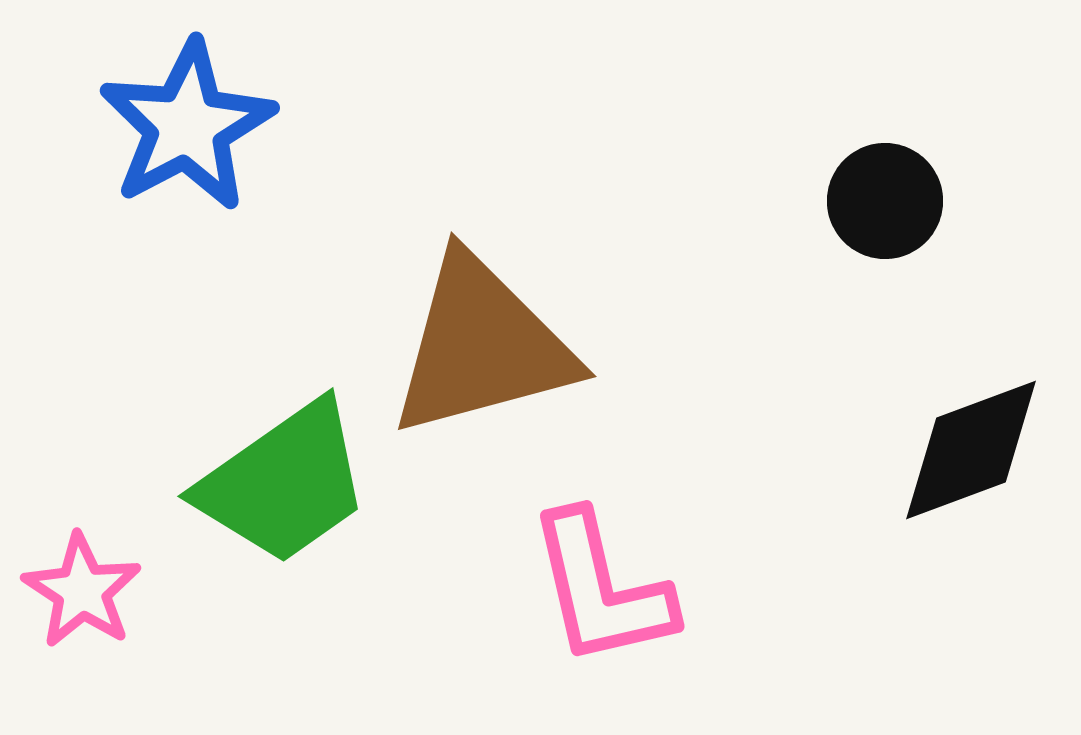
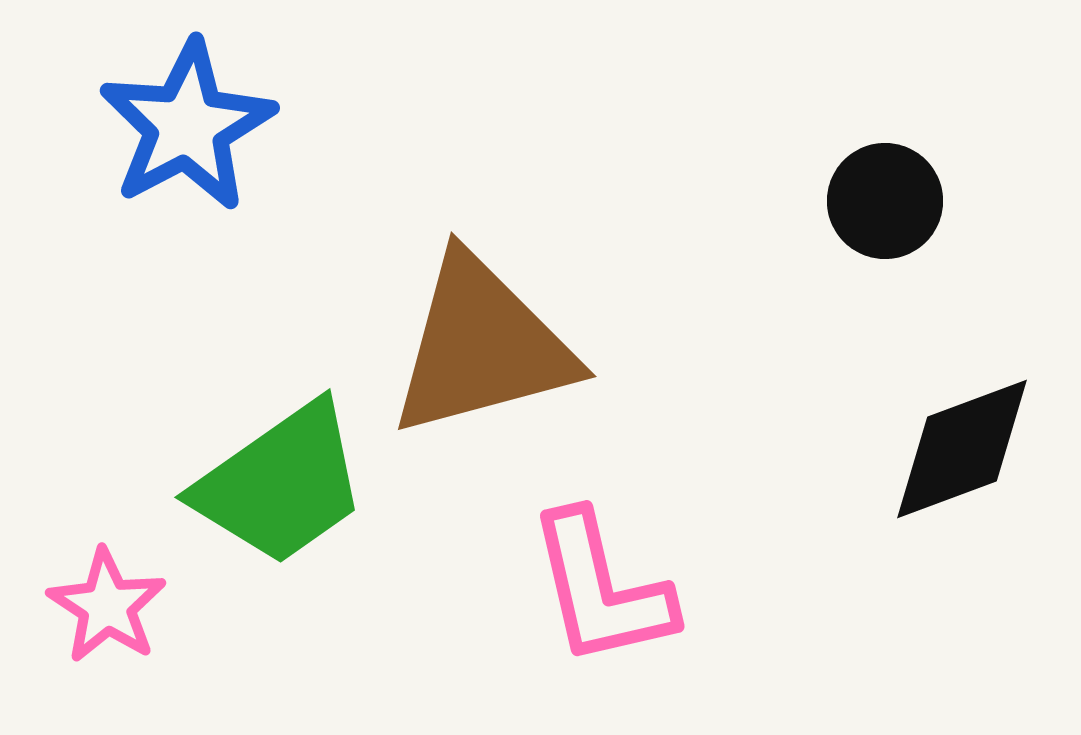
black diamond: moved 9 px left, 1 px up
green trapezoid: moved 3 px left, 1 px down
pink star: moved 25 px right, 15 px down
